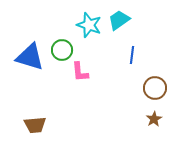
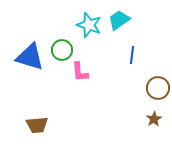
brown circle: moved 3 px right
brown trapezoid: moved 2 px right
